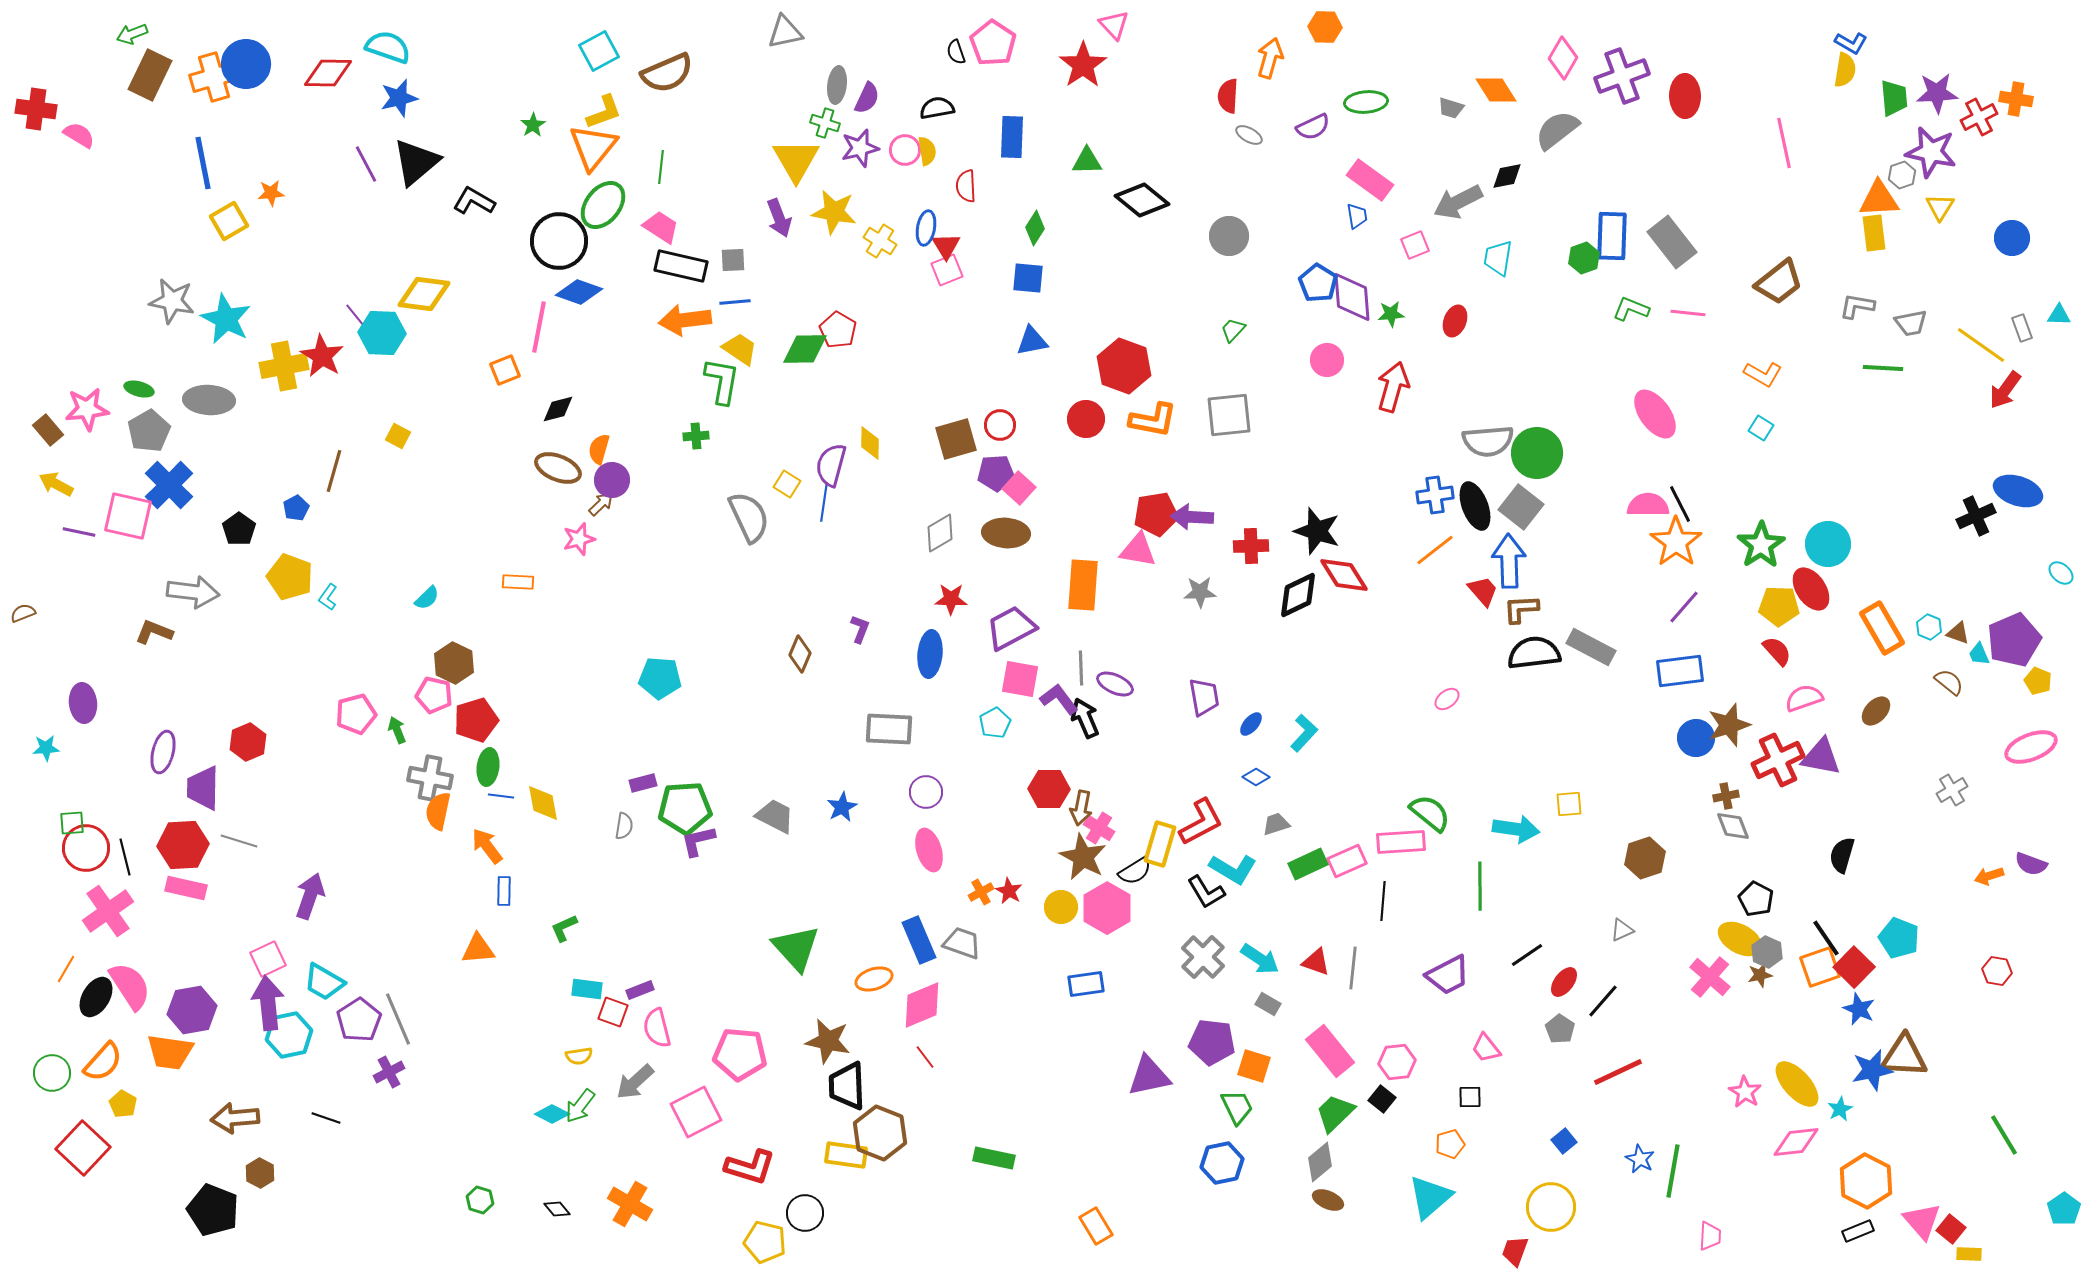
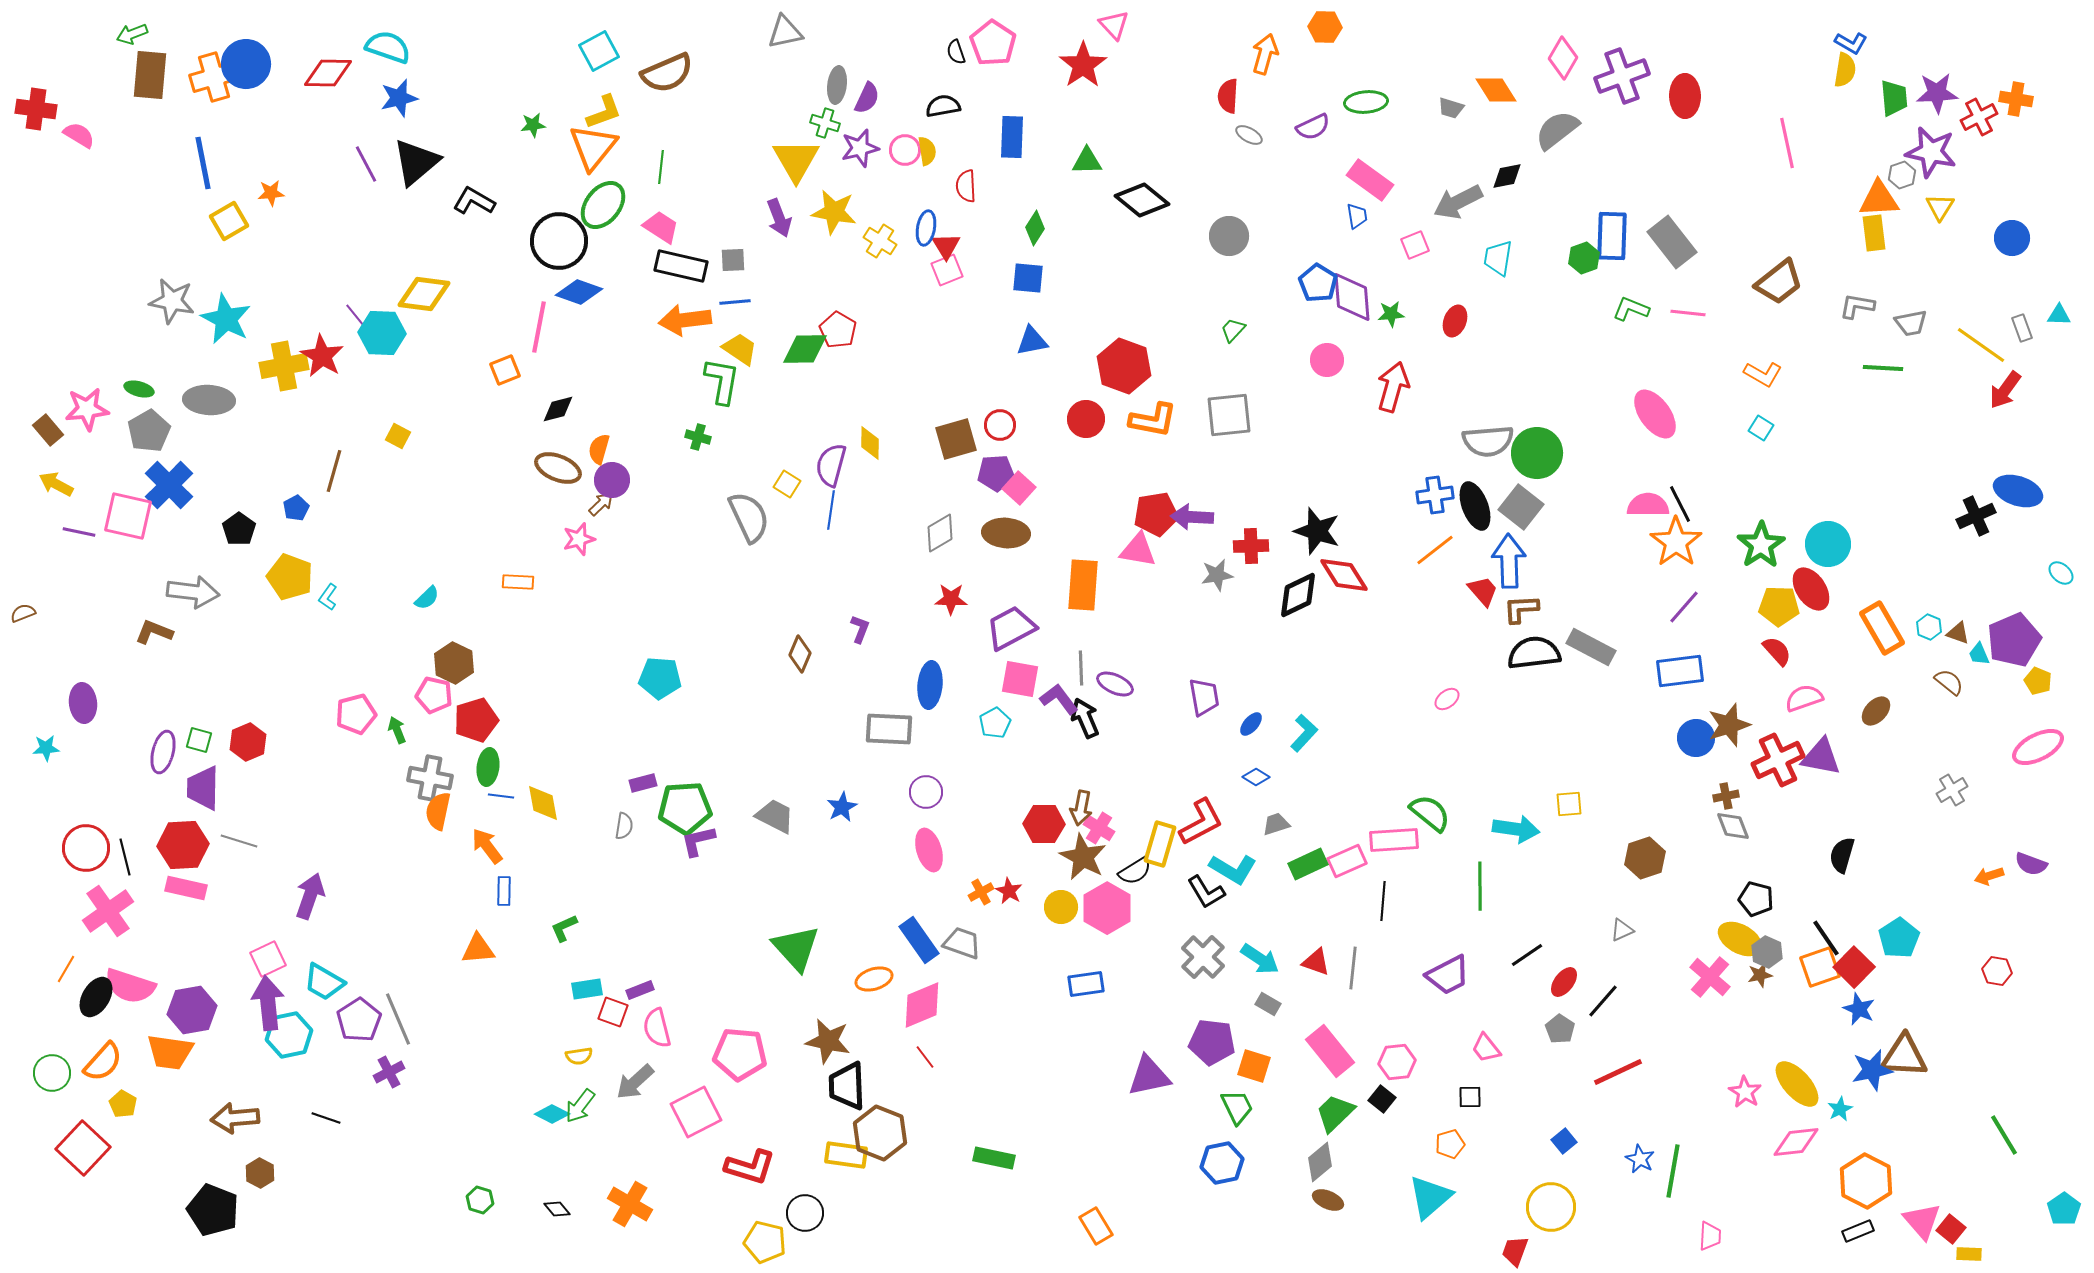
orange arrow at (1270, 58): moved 5 px left, 4 px up
brown rectangle at (150, 75): rotated 21 degrees counterclockwise
black semicircle at (937, 108): moved 6 px right, 2 px up
green star at (533, 125): rotated 25 degrees clockwise
pink line at (1784, 143): moved 3 px right
green cross at (696, 436): moved 2 px right, 1 px down; rotated 20 degrees clockwise
blue line at (824, 502): moved 7 px right, 8 px down
gray star at (1200, 592): moved 17 px right, 17 px up; rotated 8 degrees counterclockwise
blue ellipse at (930, 654): moved 31 px down
pink ellipse at (2031, 747): moved 7 px right; rotated 6 degrees counterclockwise
red hexagon at (1049, 789): moved 5 px left, 35 px down
green square at (72, 823): moved 127 px right, 83 px up; rotated 20 degrees clockwise
pink rectangle at (1401, 842): moved 7 px left, 2 px up
black pentagon at (1756, 899): rotated 12 degrees counterclockwise
cyan pentagon at (1899, 938): rotated 18 degrees clockwise
blue rectangle at (919, 940): rotated 12 degrees counterclockwise
pink semicircle at (130, 986): rotated 141 degrees clockwise
cyan rectangle at (587, 989): rotated 16 degrees counterclockwise
